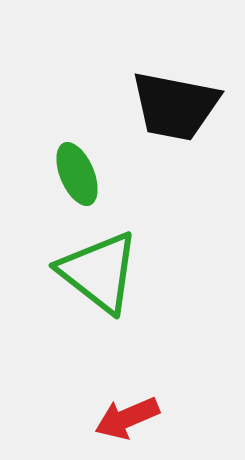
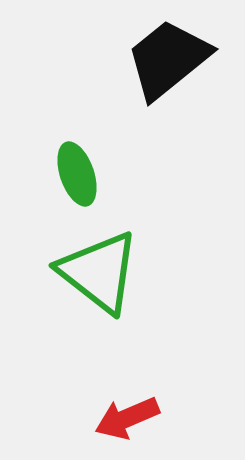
black trapezoid: moved 7 px left, 47 px up; rotated 130 degrees clockwise
green ellipse: rotated 4 degrees clockwise
